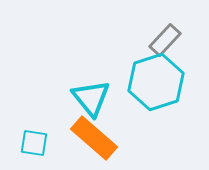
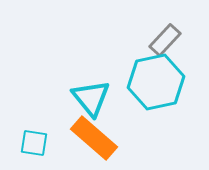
cyan hexagon: rotated 6 degrees clockwise
